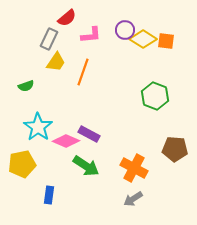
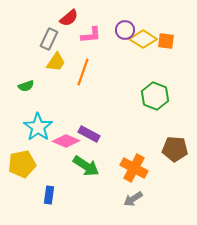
red semicircle: moved 2 px right
